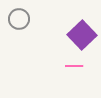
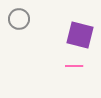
purple square: moved 2 px left; rotated 32 degrees counterclockwise
